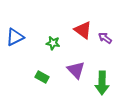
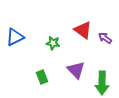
green rectangle: rotated 40 degrees clockwise
